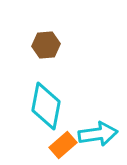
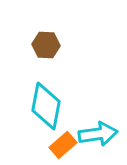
brown hexagon: rotated 8 degrees clockwise
